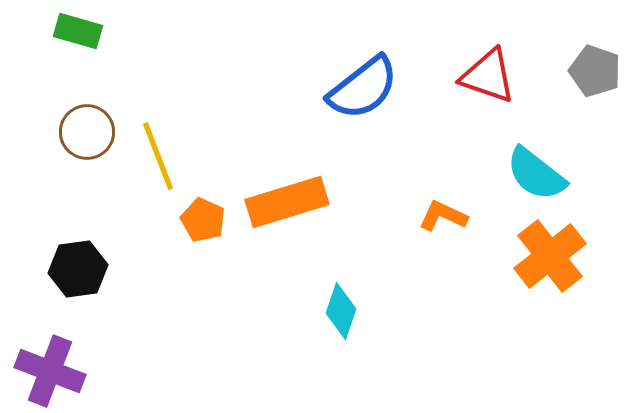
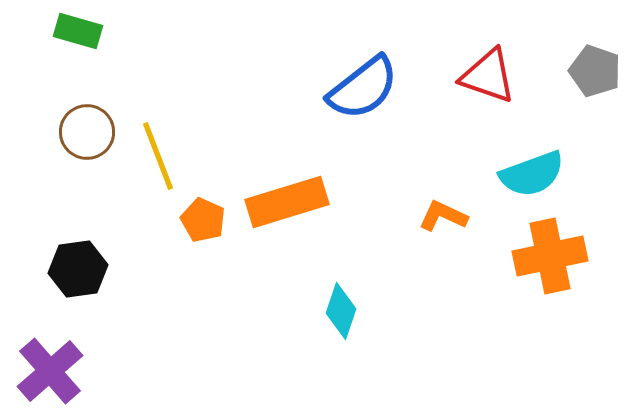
cyan semicircle: moved 4 px left; rotated 58 degrees counterclockwise
orange cross: rotated 26 degrees clockwise
purple cross: rotated 28 degrees clockwise
